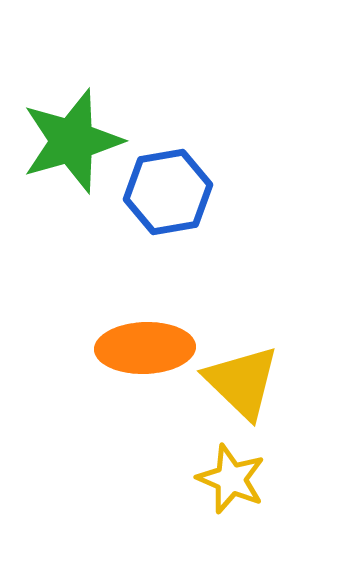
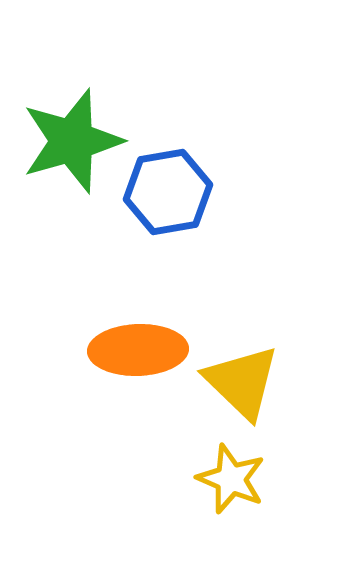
orange ellipse: moved 7 px left, 2 px down
